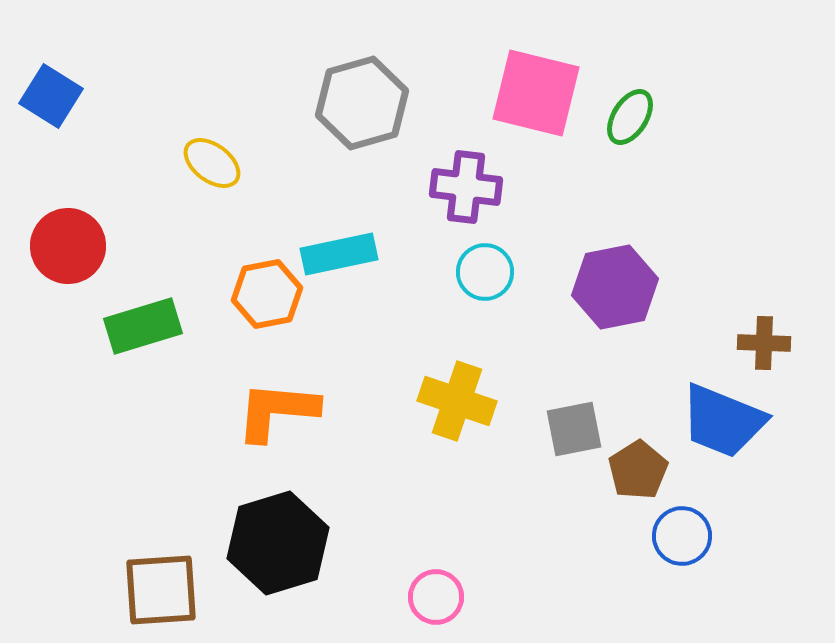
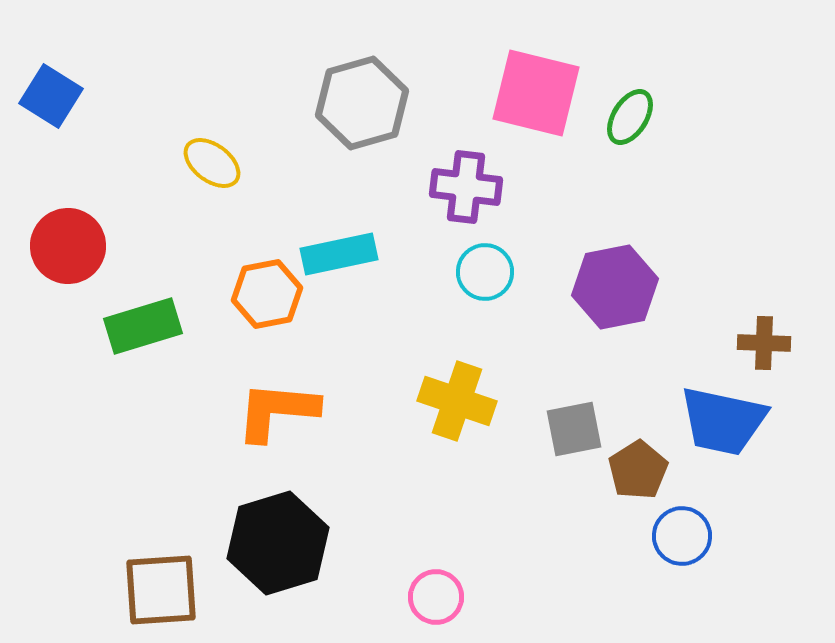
blue trapezoid: rotated 10 degrees counterclockwise
